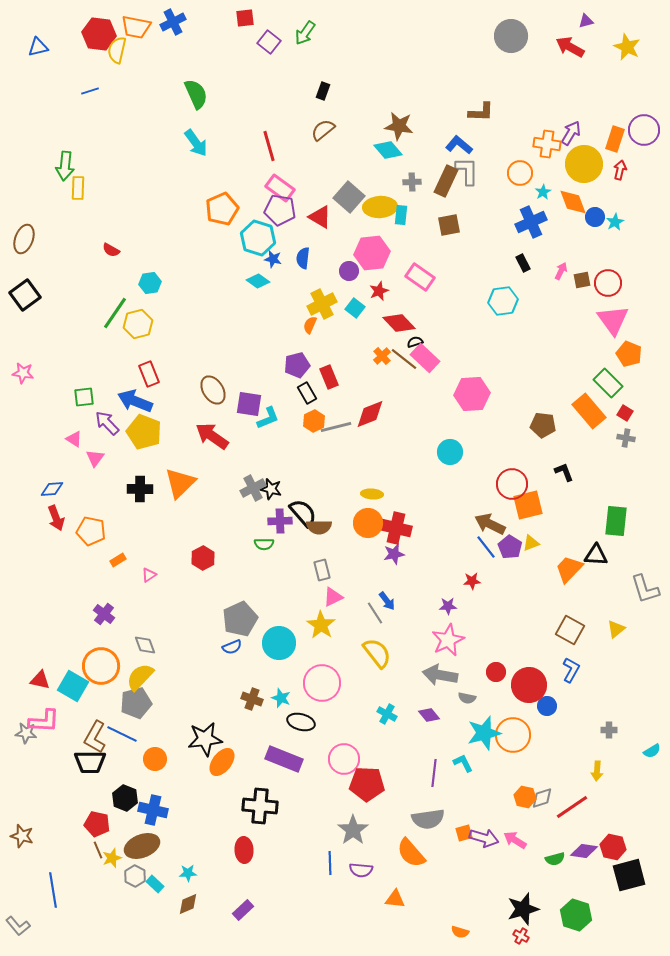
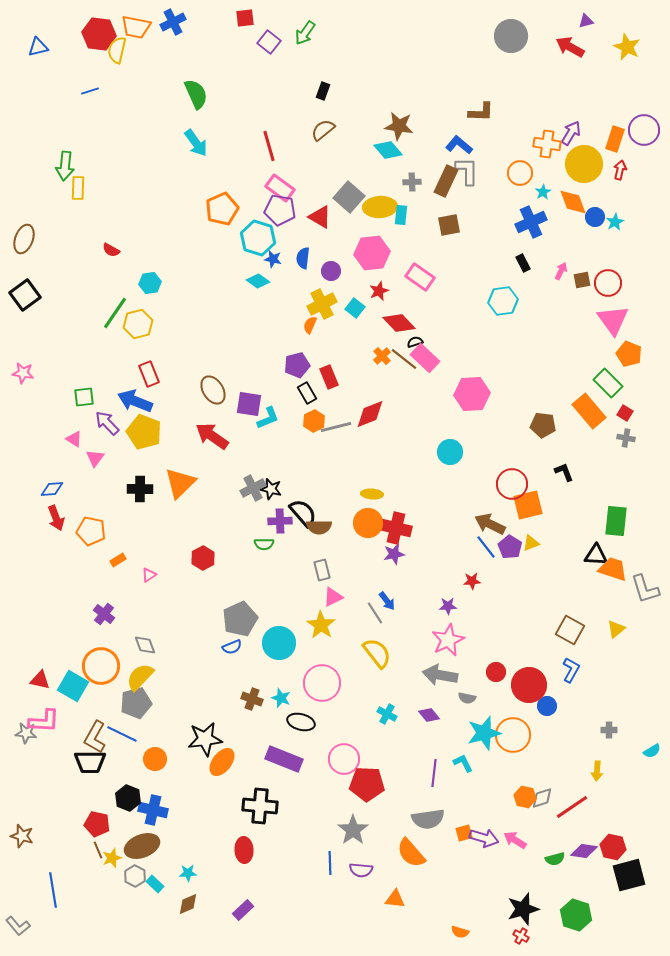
purple circle at (349, 271): moved 18 px left
orange trapezoid at (569, 569): moved 44 px right; rotated 64 degrees clockwise
black hexagon at (125, 798): moved 3 px right
